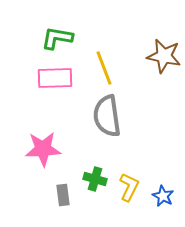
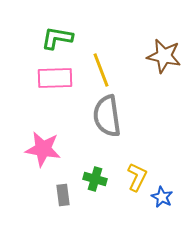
yellow line: moved 3 px left, 2 px down
pink star: rotated 12 degrees clockwise
yellow L-shape: moved 8 px right, 10 px up
blue star: moved 1 px left, 1 px down
